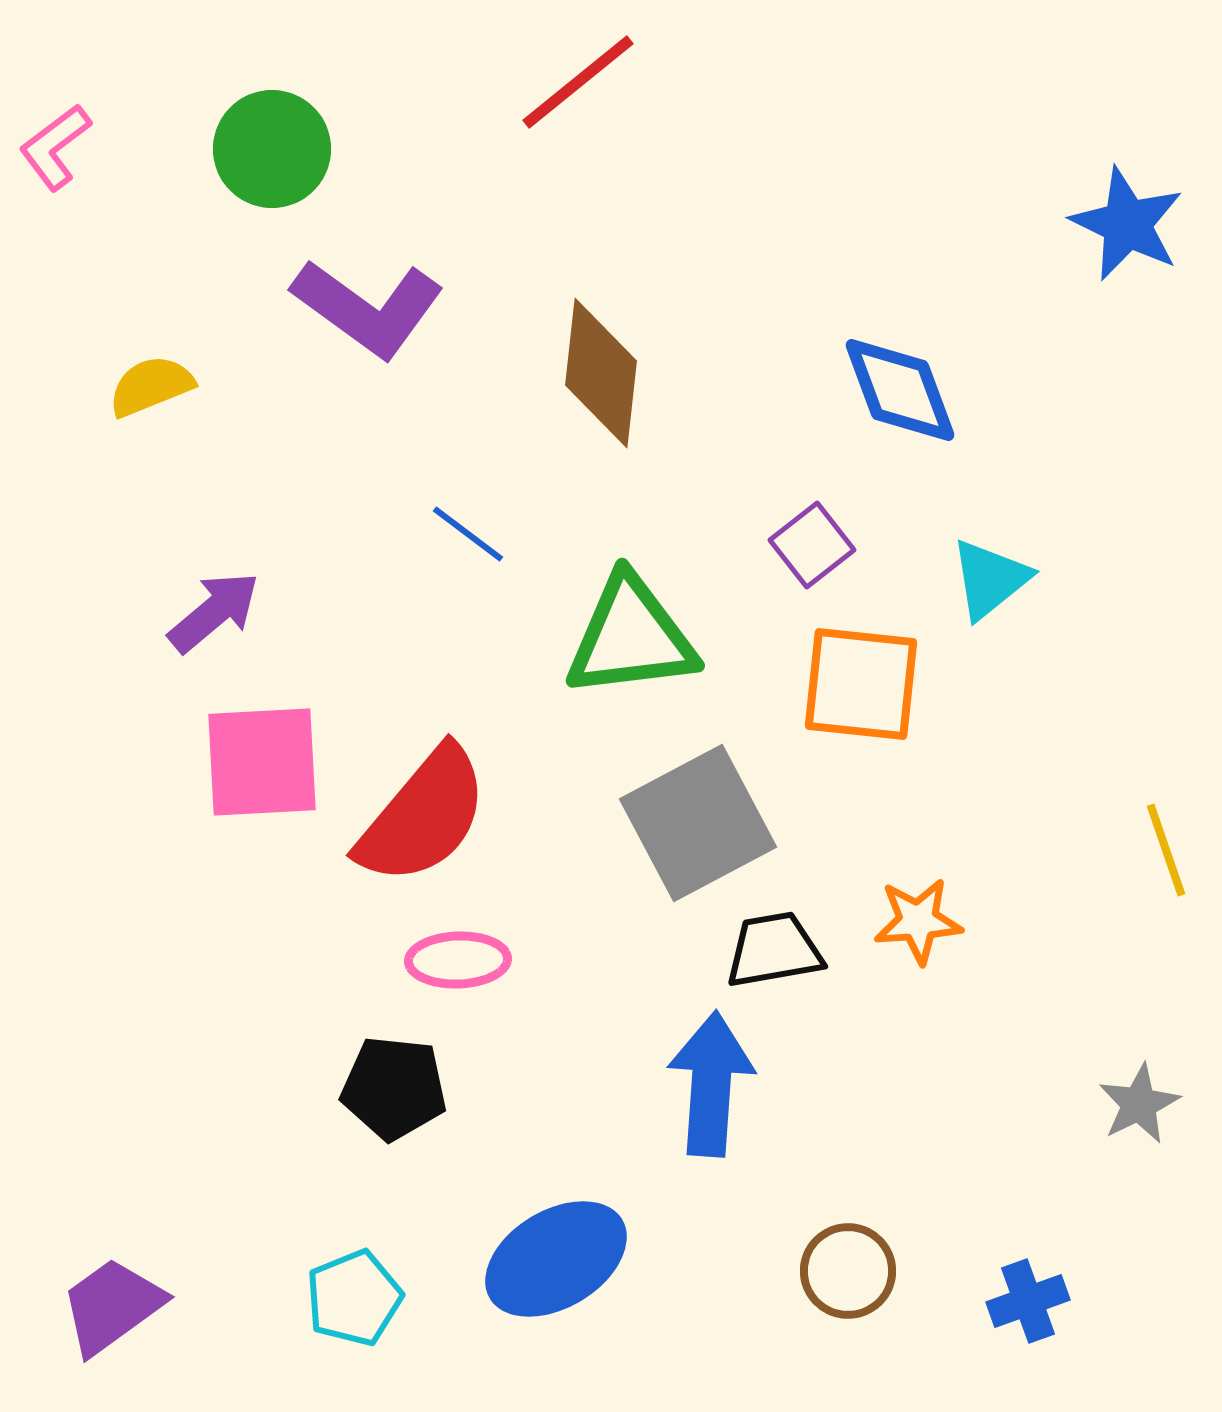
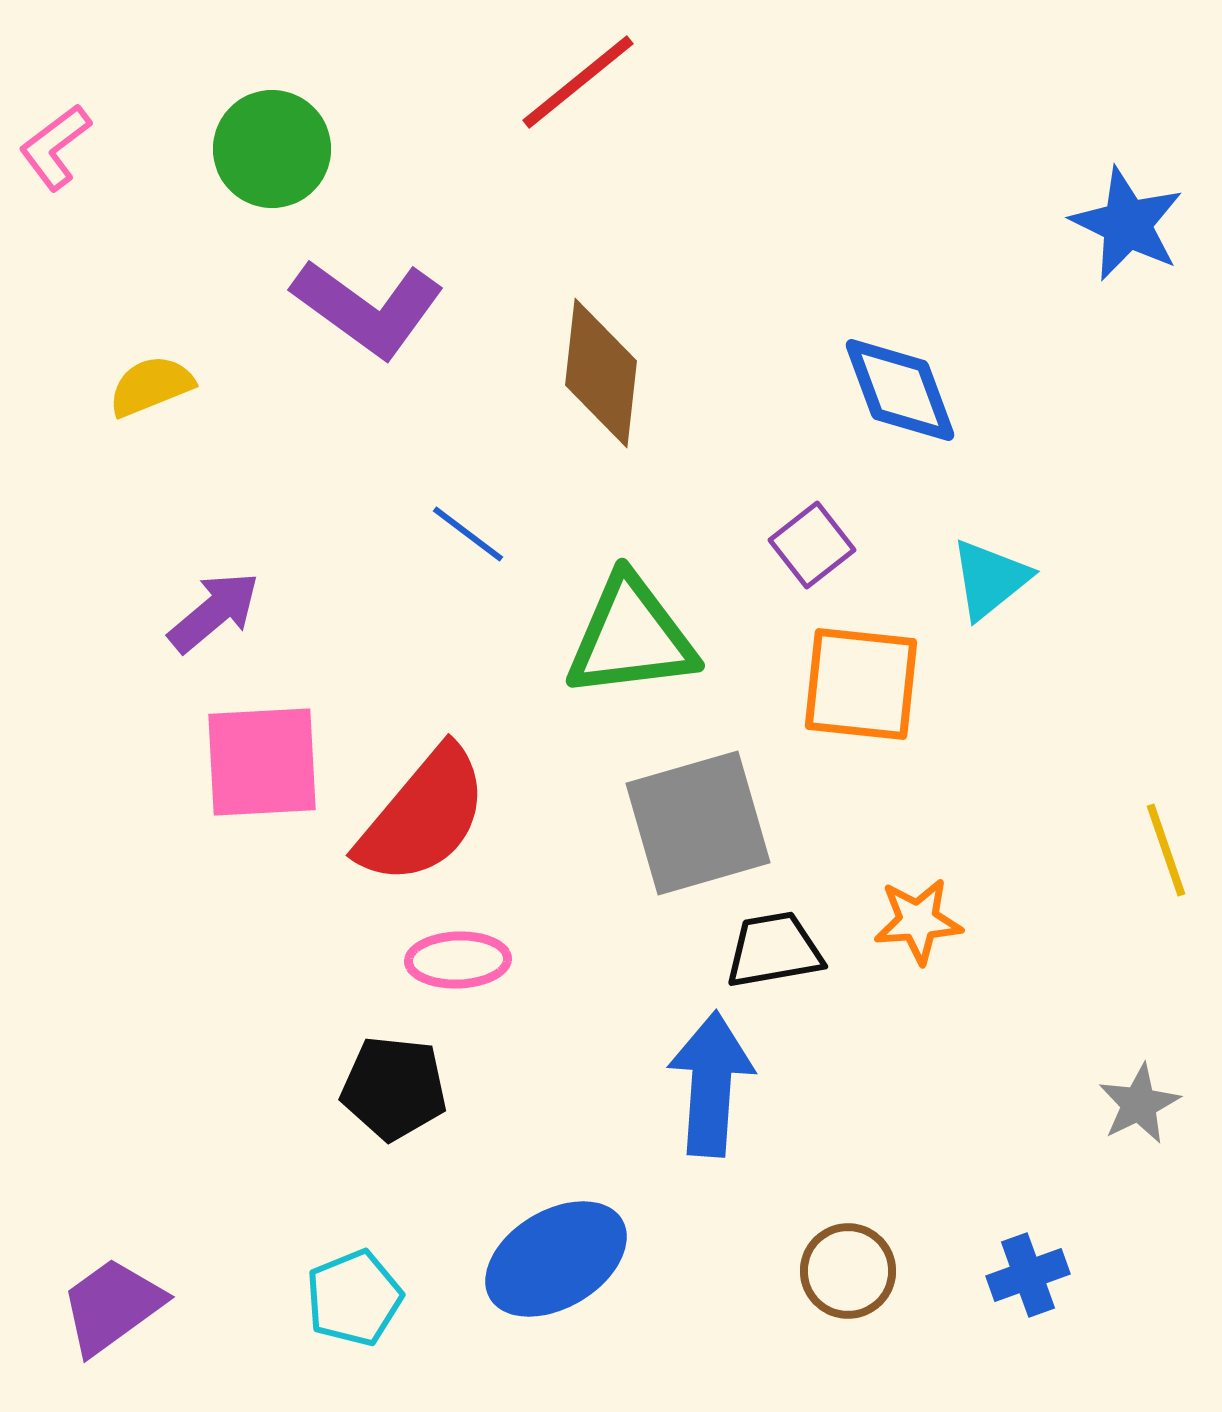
gray square: rotated 12 degrees clockwise
blue cross: moved 26 px up
